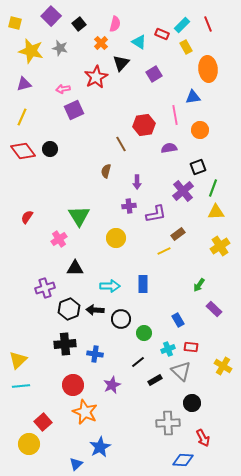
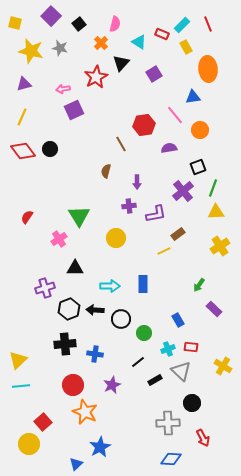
pink line at (175, 115): rotated 30 degrees counterclockwise
blue diamond at (183, 460): moved 12 px left, 1 px up
